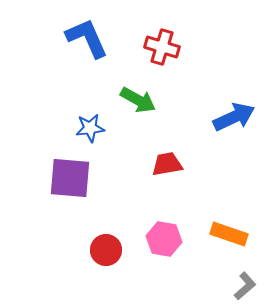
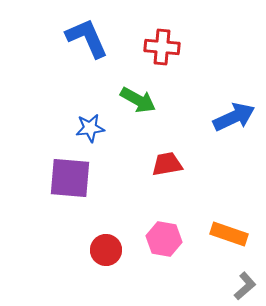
red cross: rotated 12 degrees counterclockwise
